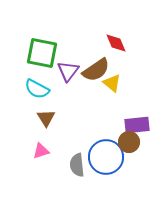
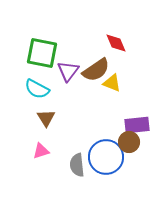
yellow triangle: rotated 18 degrees counterclockwise
